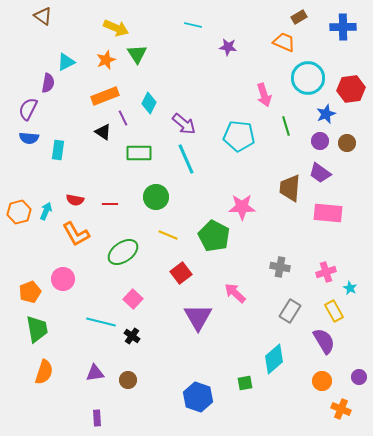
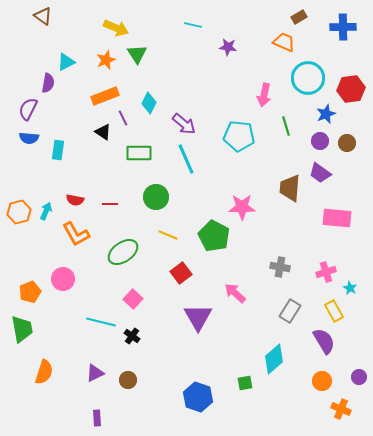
pink arrow at (264, 95): rotated 30 degrees clockwise
pink rectangle at (328, 213): moved 9 px right, 5 px down
green trapezoid at (37, 329): moved 15 px left
purple triangle at (95, 373): rotated 18 degrees counterclockwise
